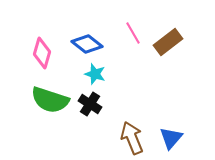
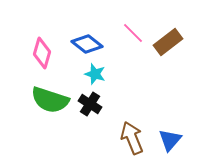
pink line: rotated 15 degrees counterclockwise
blue triangle: moved 1 px left, 2 px down
